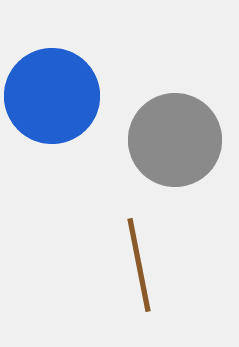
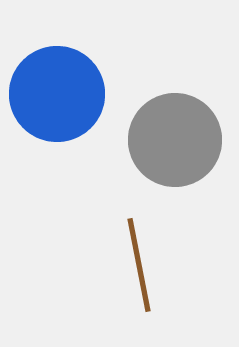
blue circle: moved 5 px right, 2 px up
